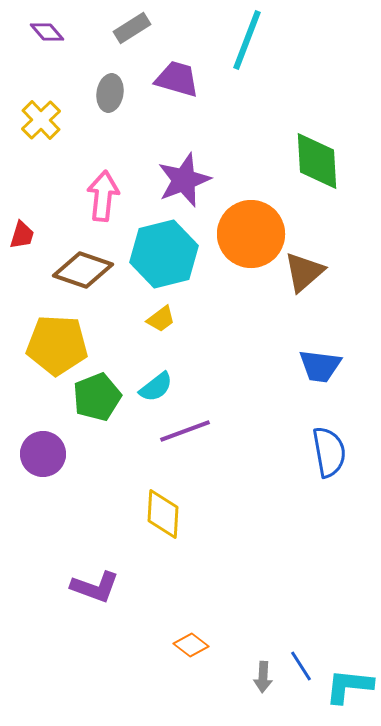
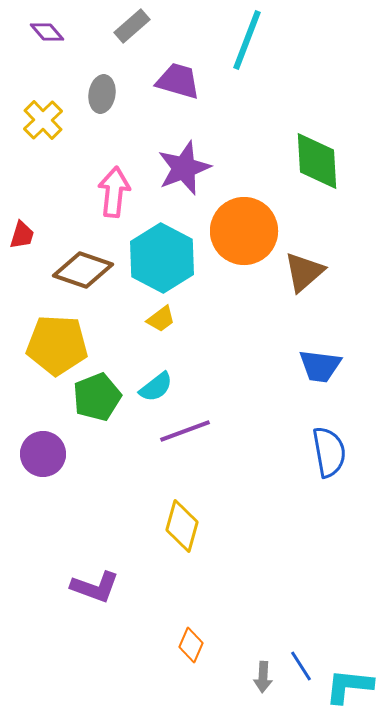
gray rectangle: moved 2 px up; rotated 9 degrees counterclockwise
purple trapezoid: moved 1 px right, 2 px down
gray ellipse: moved 8 px left, 1 px down
yellow cross: moved 2 px right
purple star: moved 12 px up
pink arrow: moved 11 px right, 4 px up
orange circle: moved 7 px left, 3 px up
cyan hexagon: moved 2 px left, 4 px down; rotated 18 degrees counterclockwise
yellow diamond: moved 19 px right, 12 px down; rotated 12 degrees clockwise
orange diamond: rotated 76 degrees clockwise
